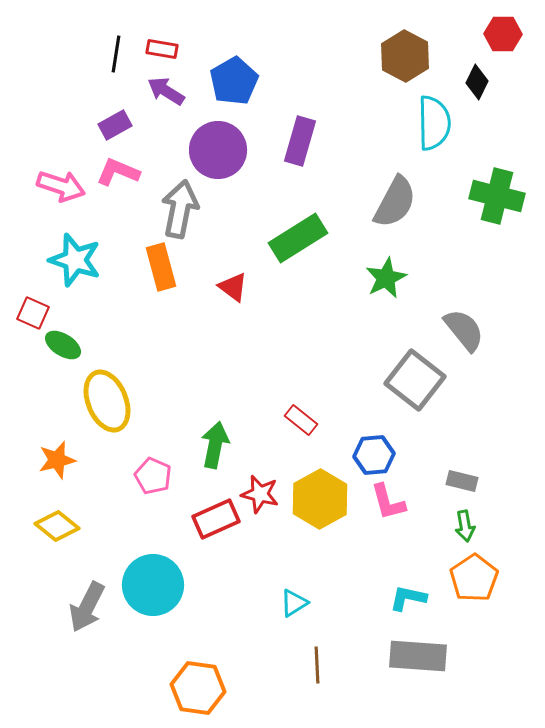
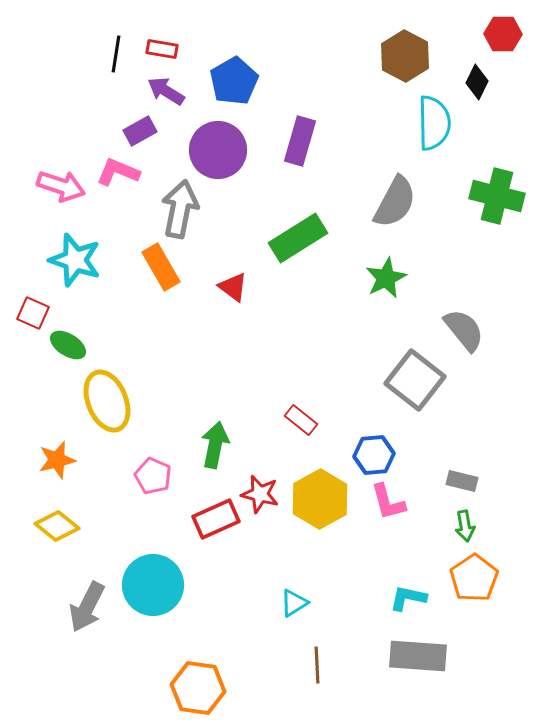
purple rectangle at (115, 125): moved 25 px right, 6 px down
orange rectangle at (161, 267): rotated 15 degrees counterclockwise
green ellipse at (63, 345): moved 5 px right
